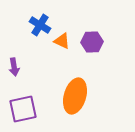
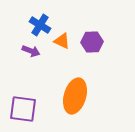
purple arrow: moved 17 px right, 16 px up; rotated 60 degrees counterclockwise
purple square: rotated 20 degrees clockwise
